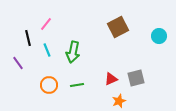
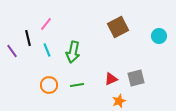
purple line: moved 6 px left, 12 px up
